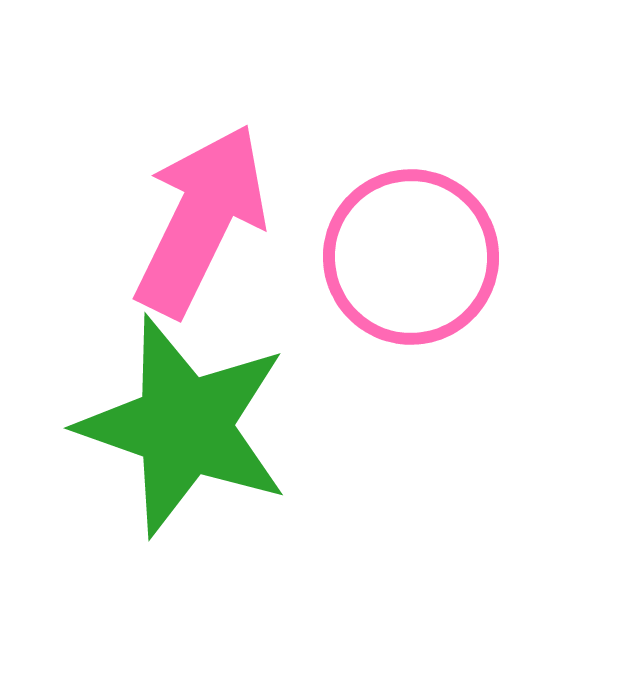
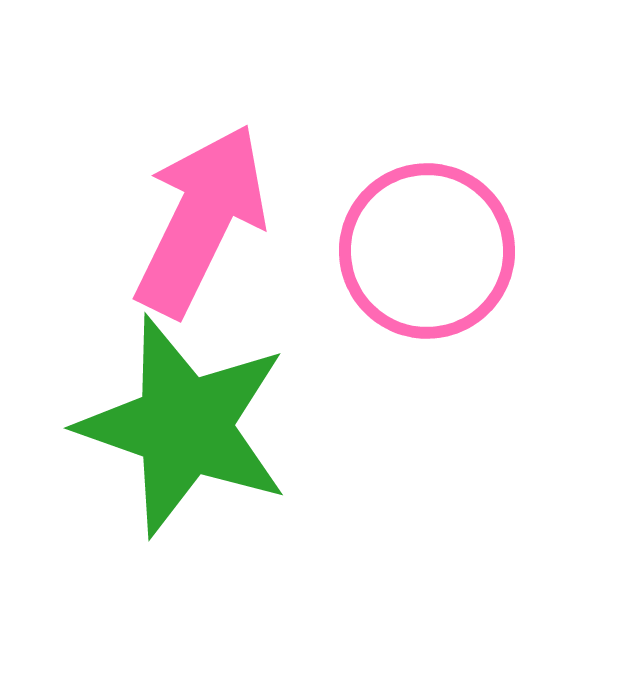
pink circle: moved 16 px right, 6 px up
